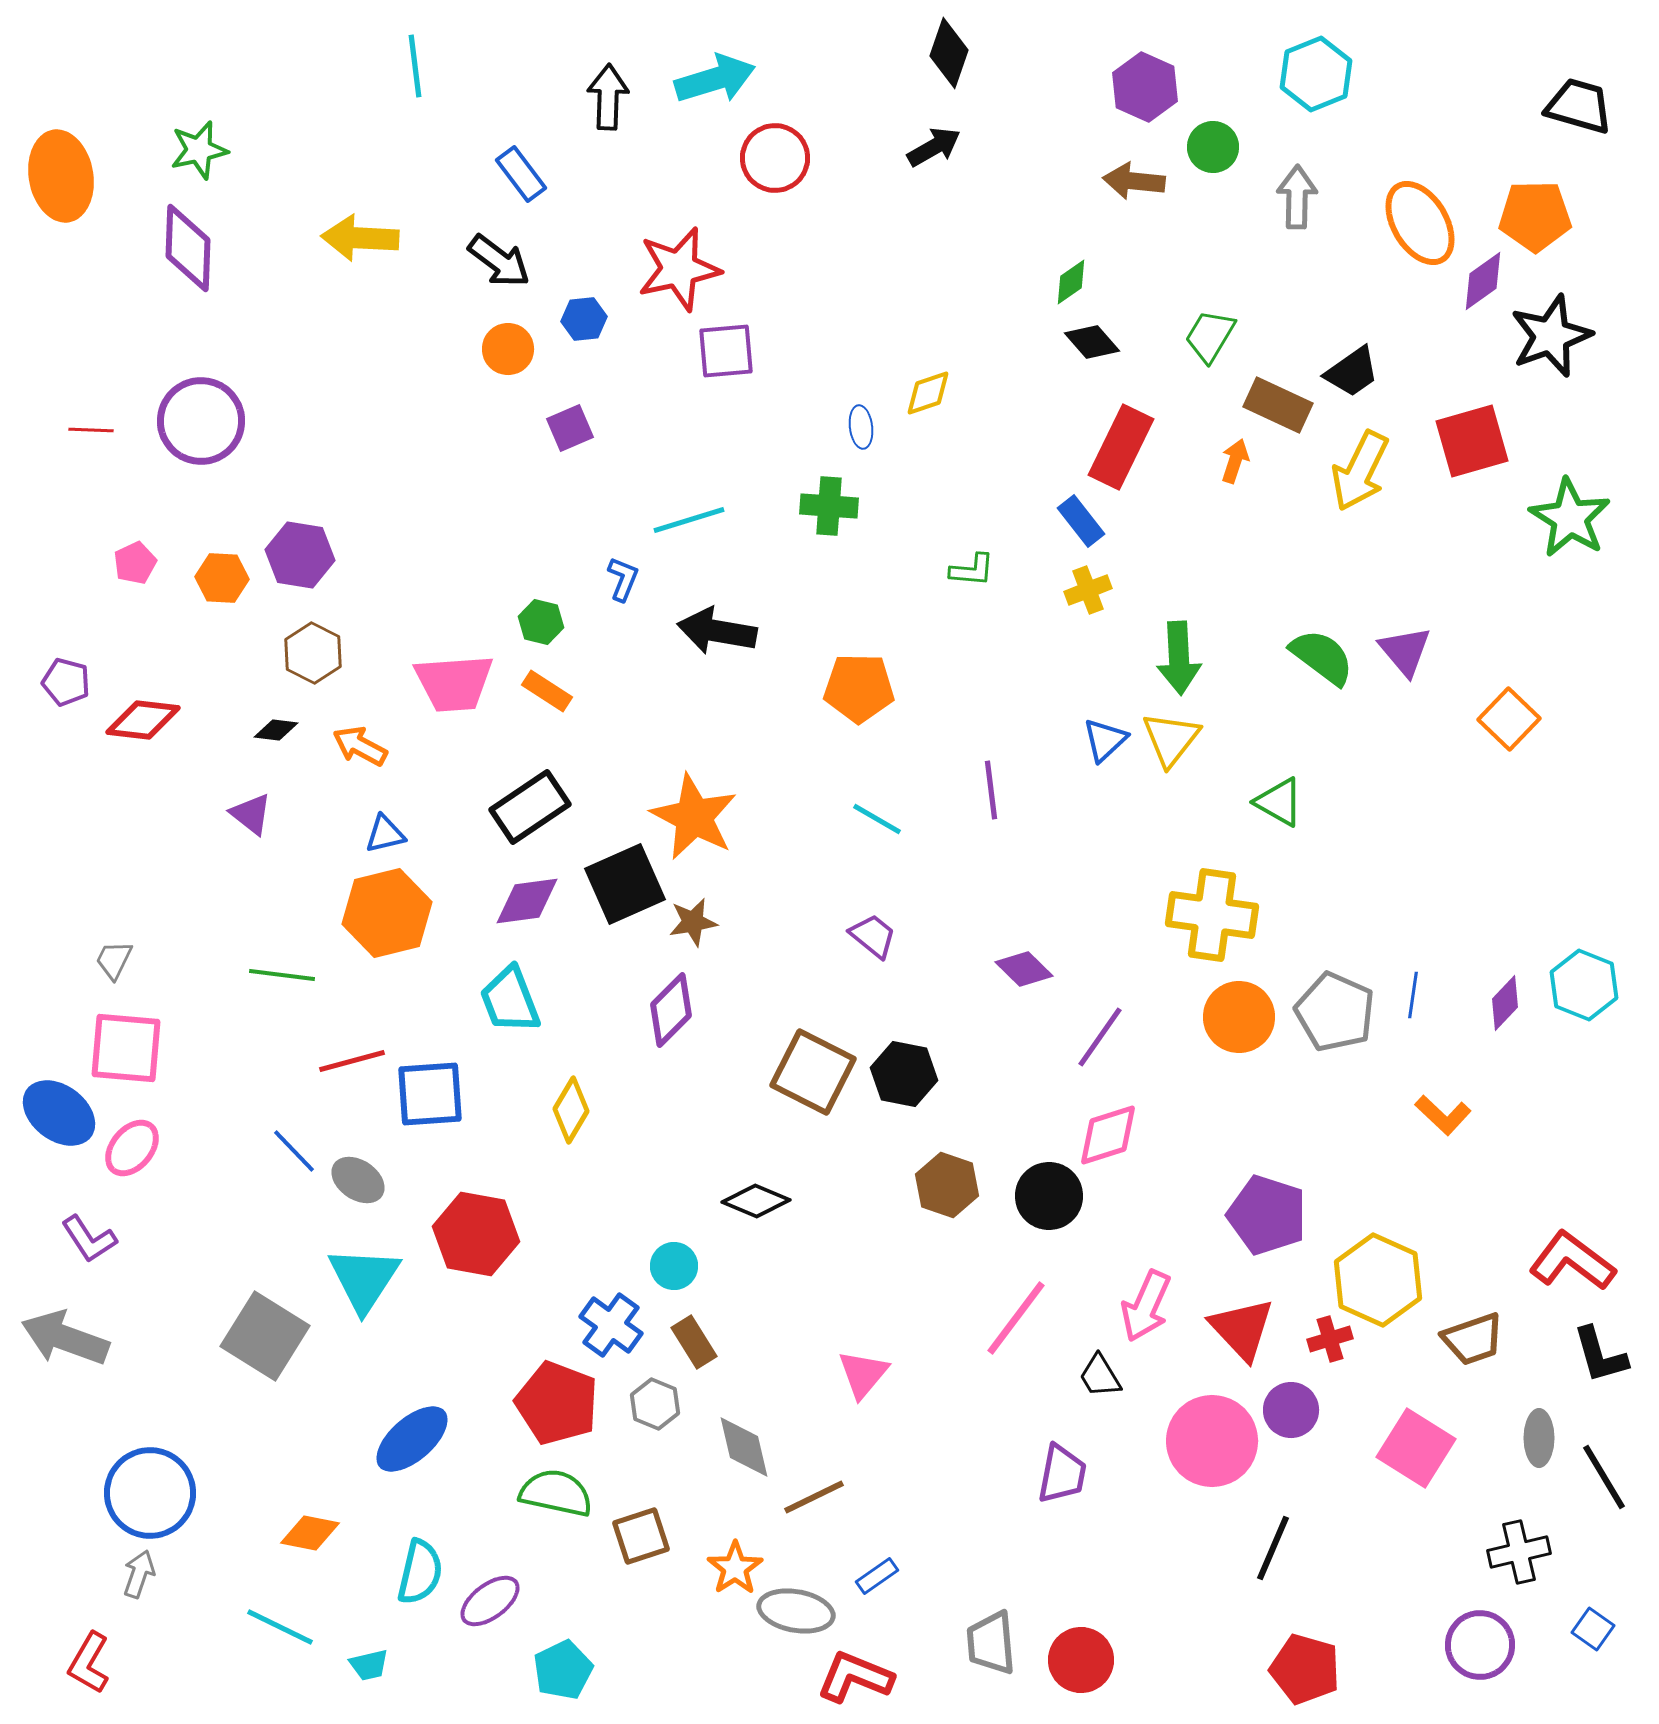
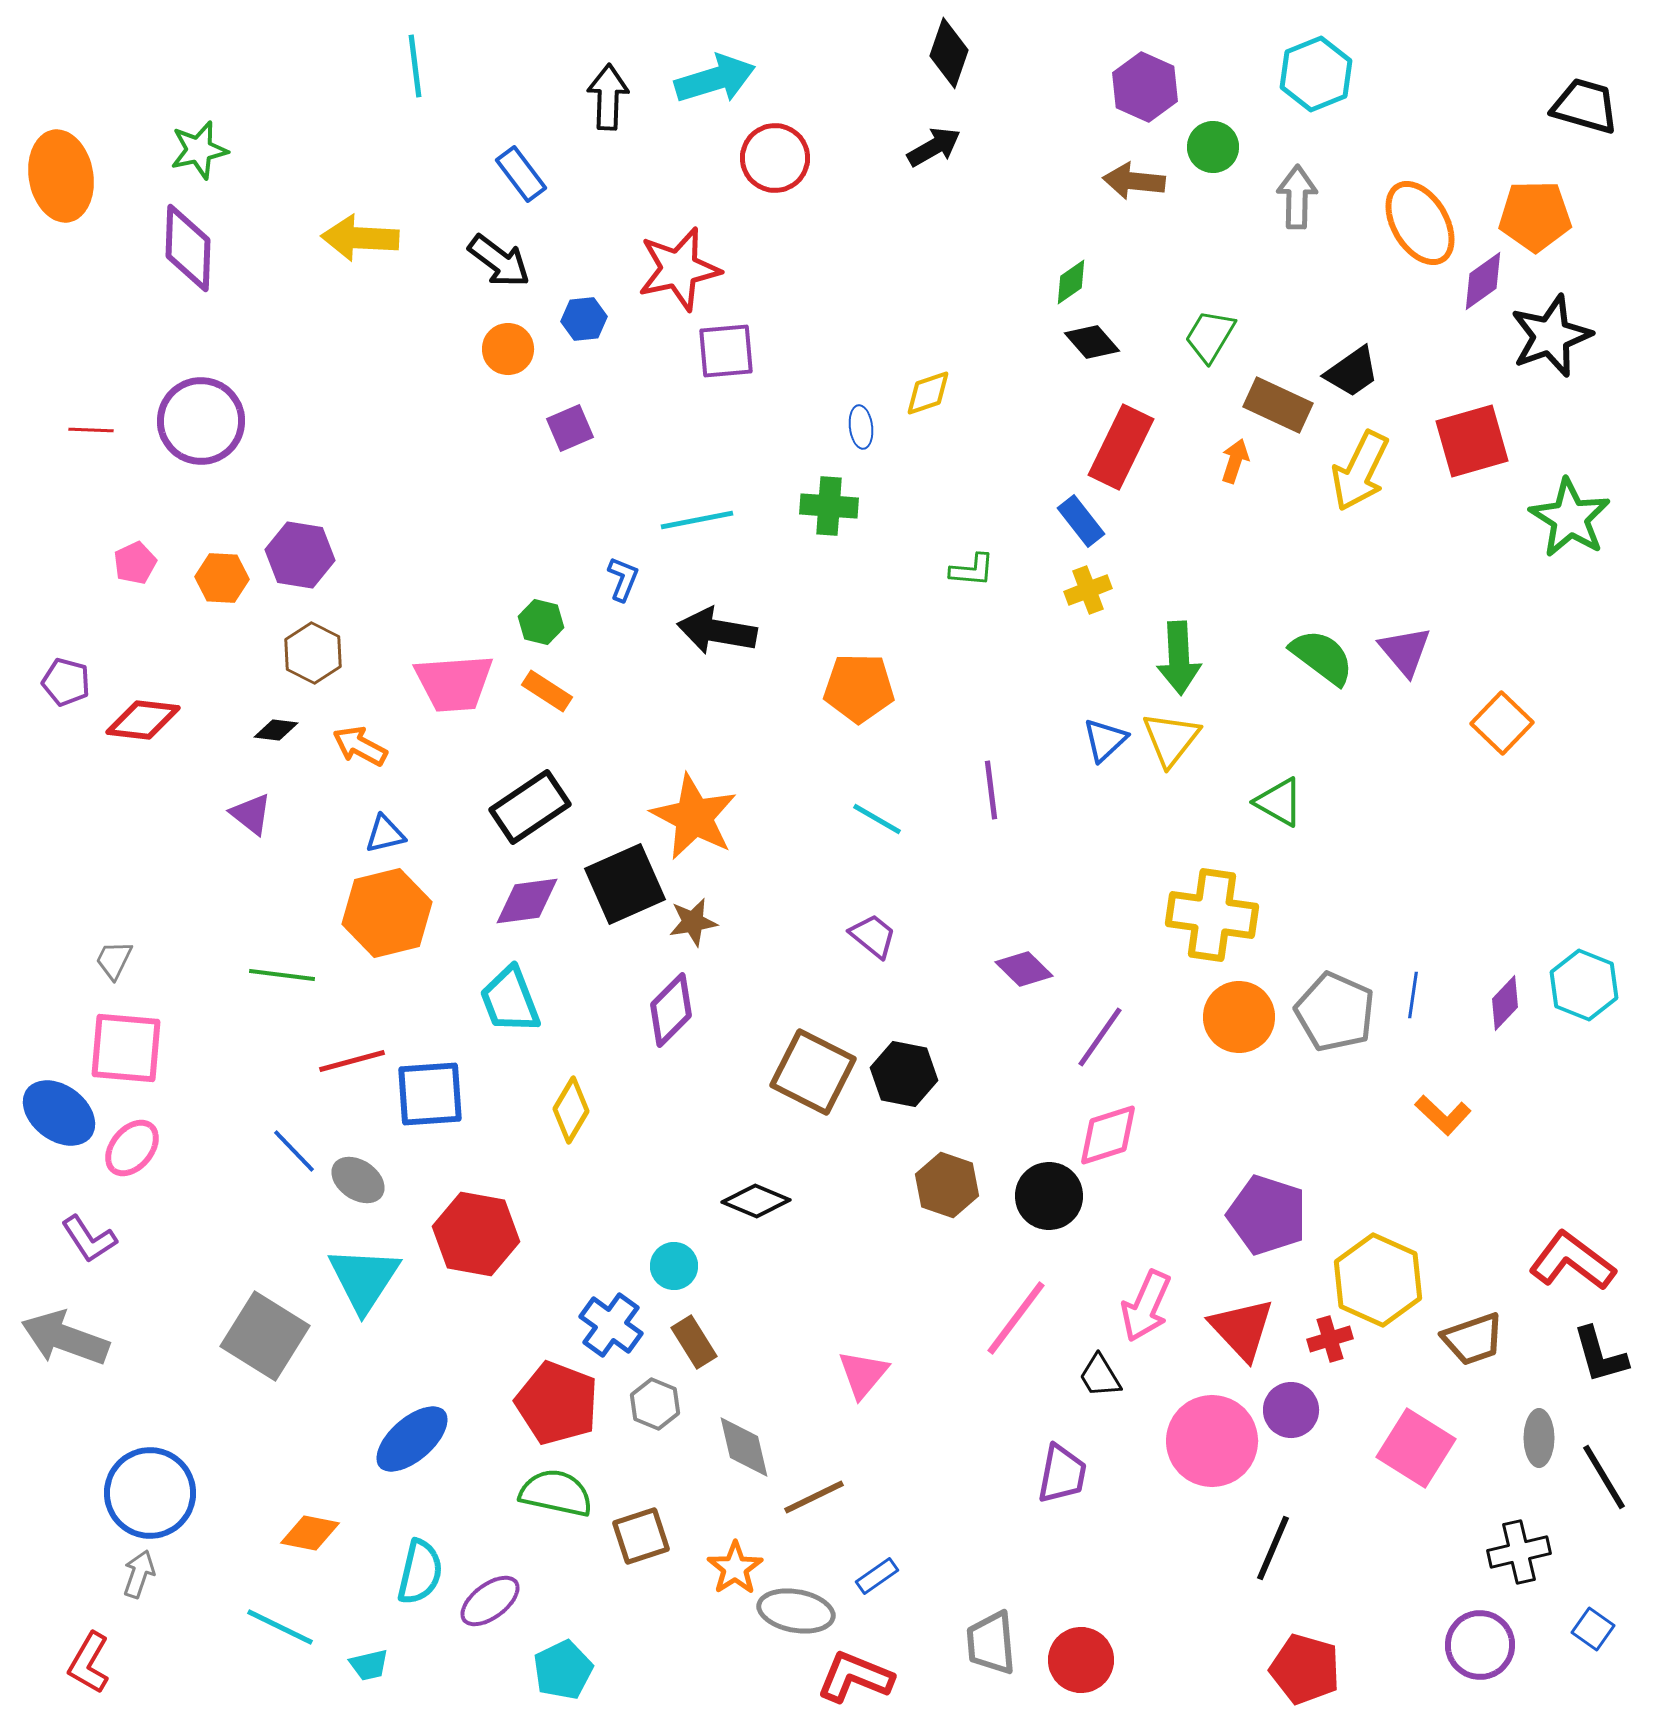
black trapezoid at (1579, 106): moved 6 px right
cyan line at (689, 520): moved 8 px right; rotated 6 degrees clockwise
orange square at (1509, 719): moved 7 px left, 4 px down
